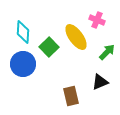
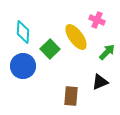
green square: moved 1 px right, 2 px down
blue circle: moved 2 px down
brown rectangle: rotated 18 degrees clockwise
